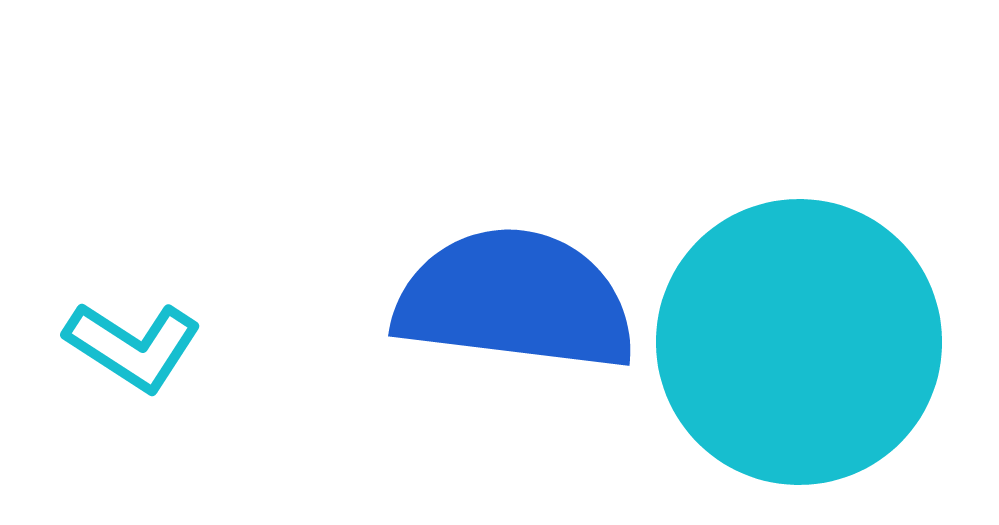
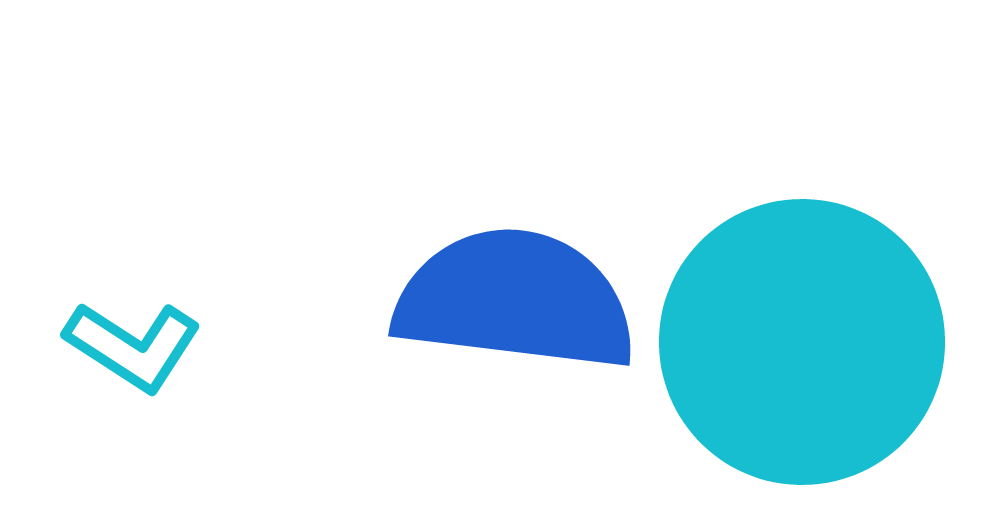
cyan circle: moved 3 px right
